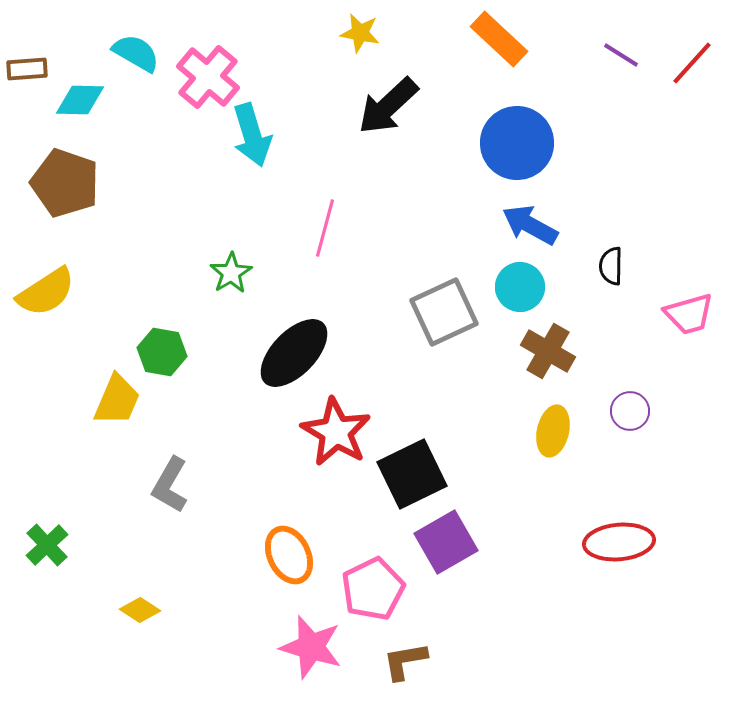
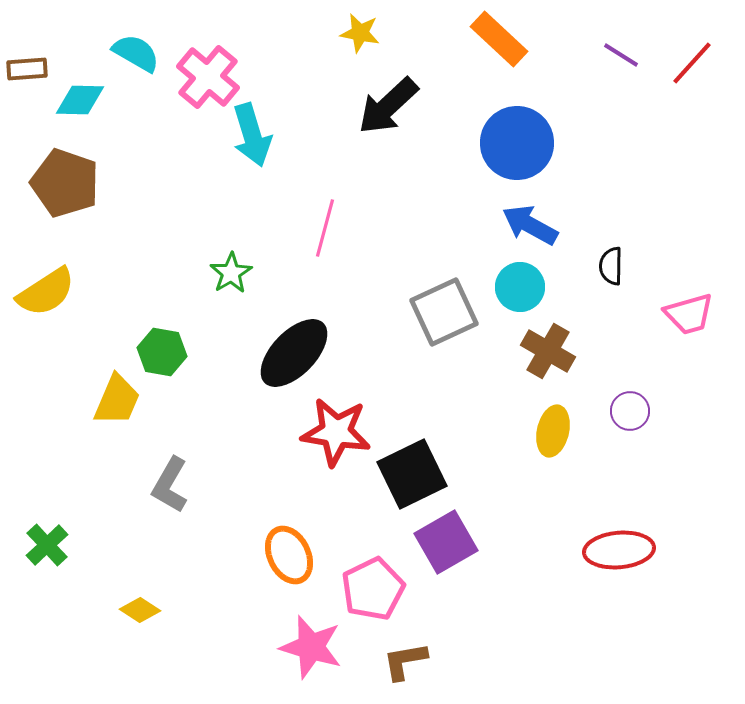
red star: rotated 22 degrees counterclockwise
red ellipse: moved 8 px down
